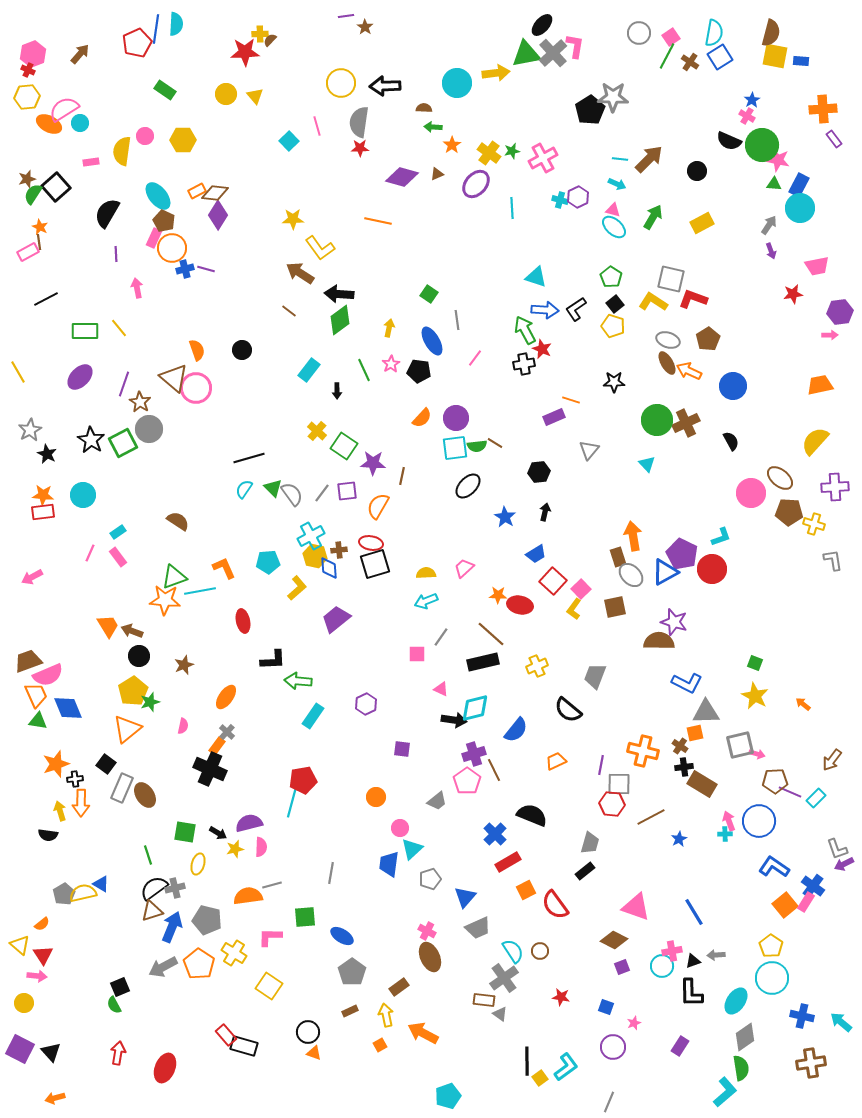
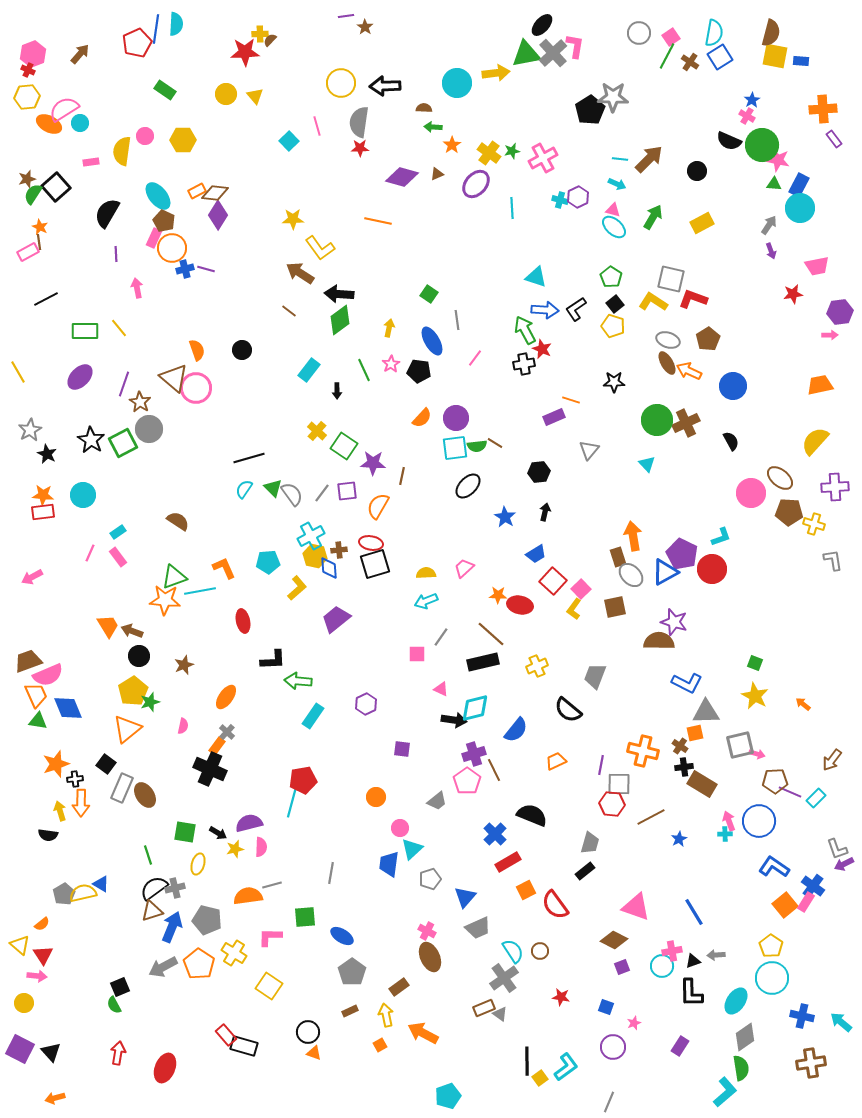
brown rectangle at (484, 1000): moved 8 px down; rotated 30 degrees counterclockwise
